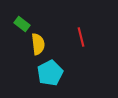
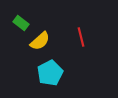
green rectangle: moved 1 px left, 1 px up
yellow semicircle: moved 2 px right, 3 px up; rotated 55 degrees clockwise
